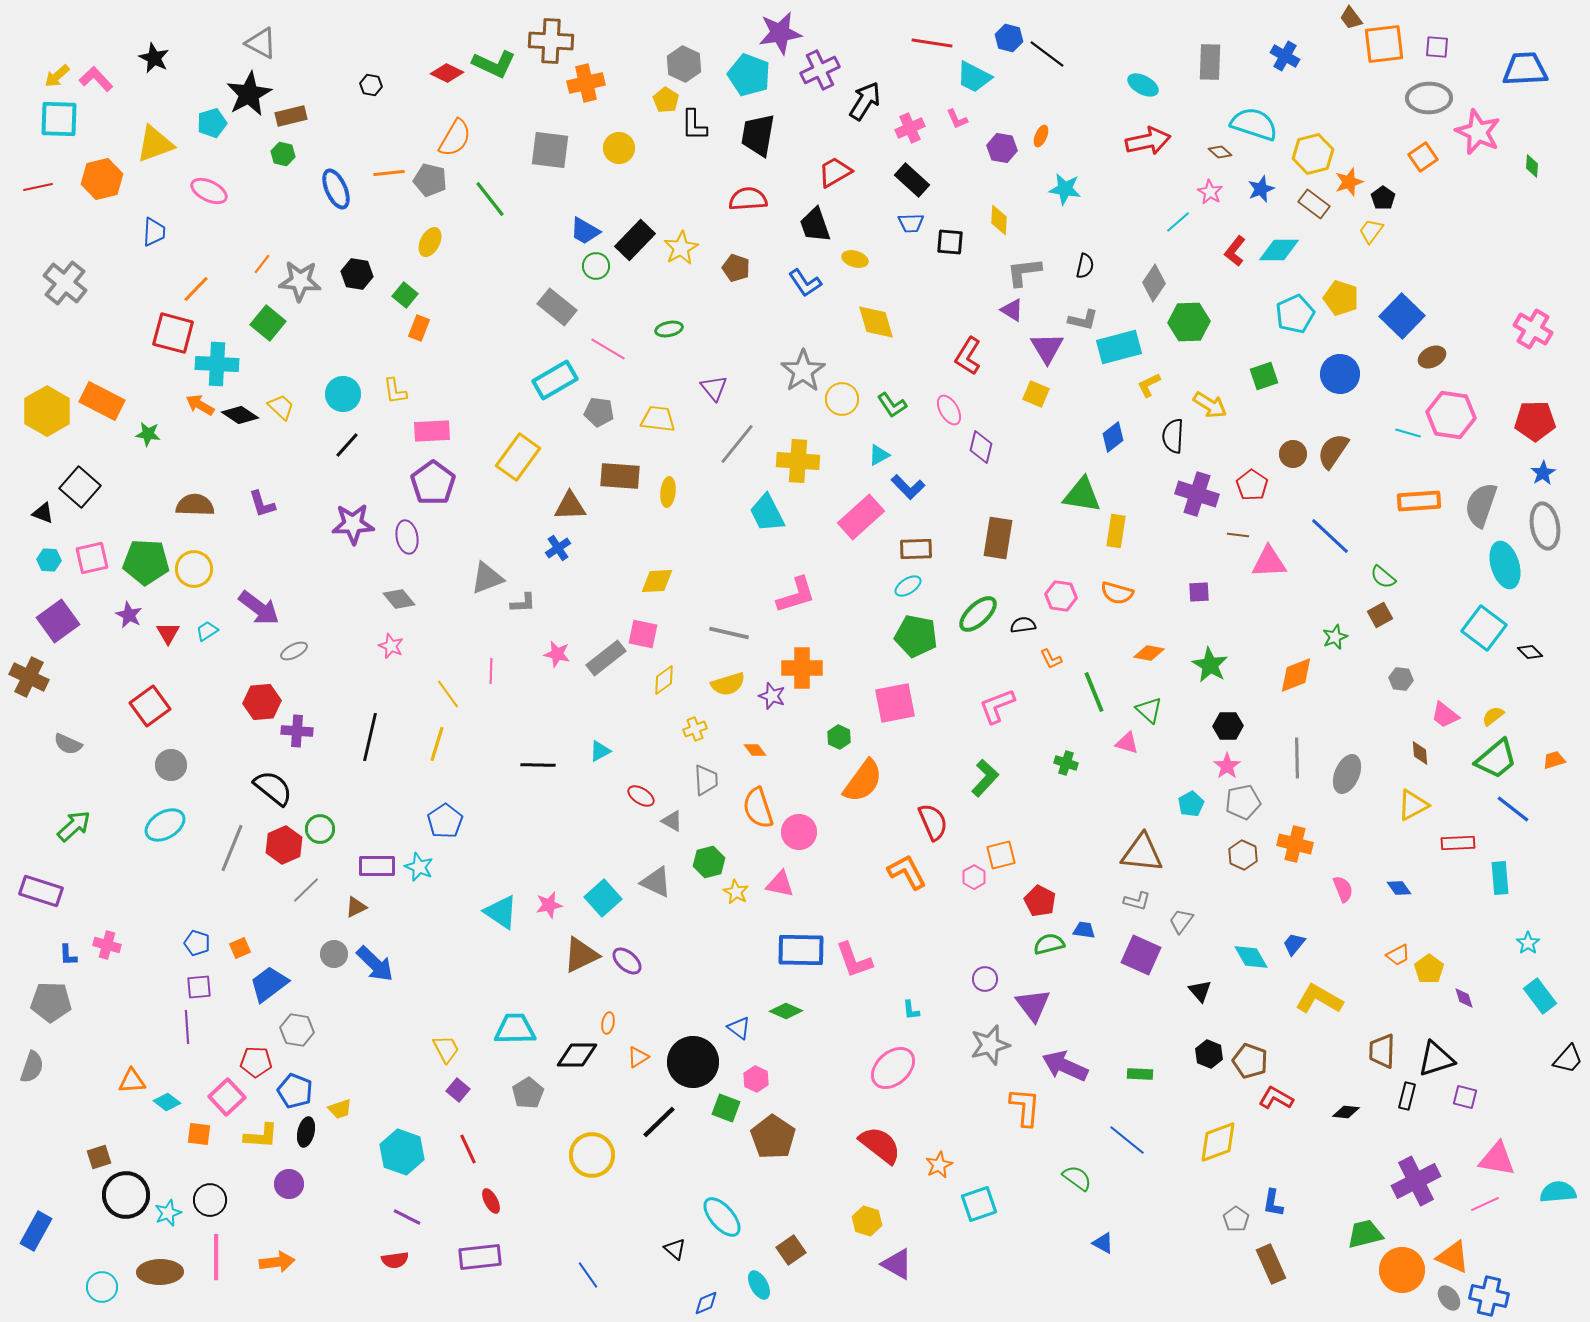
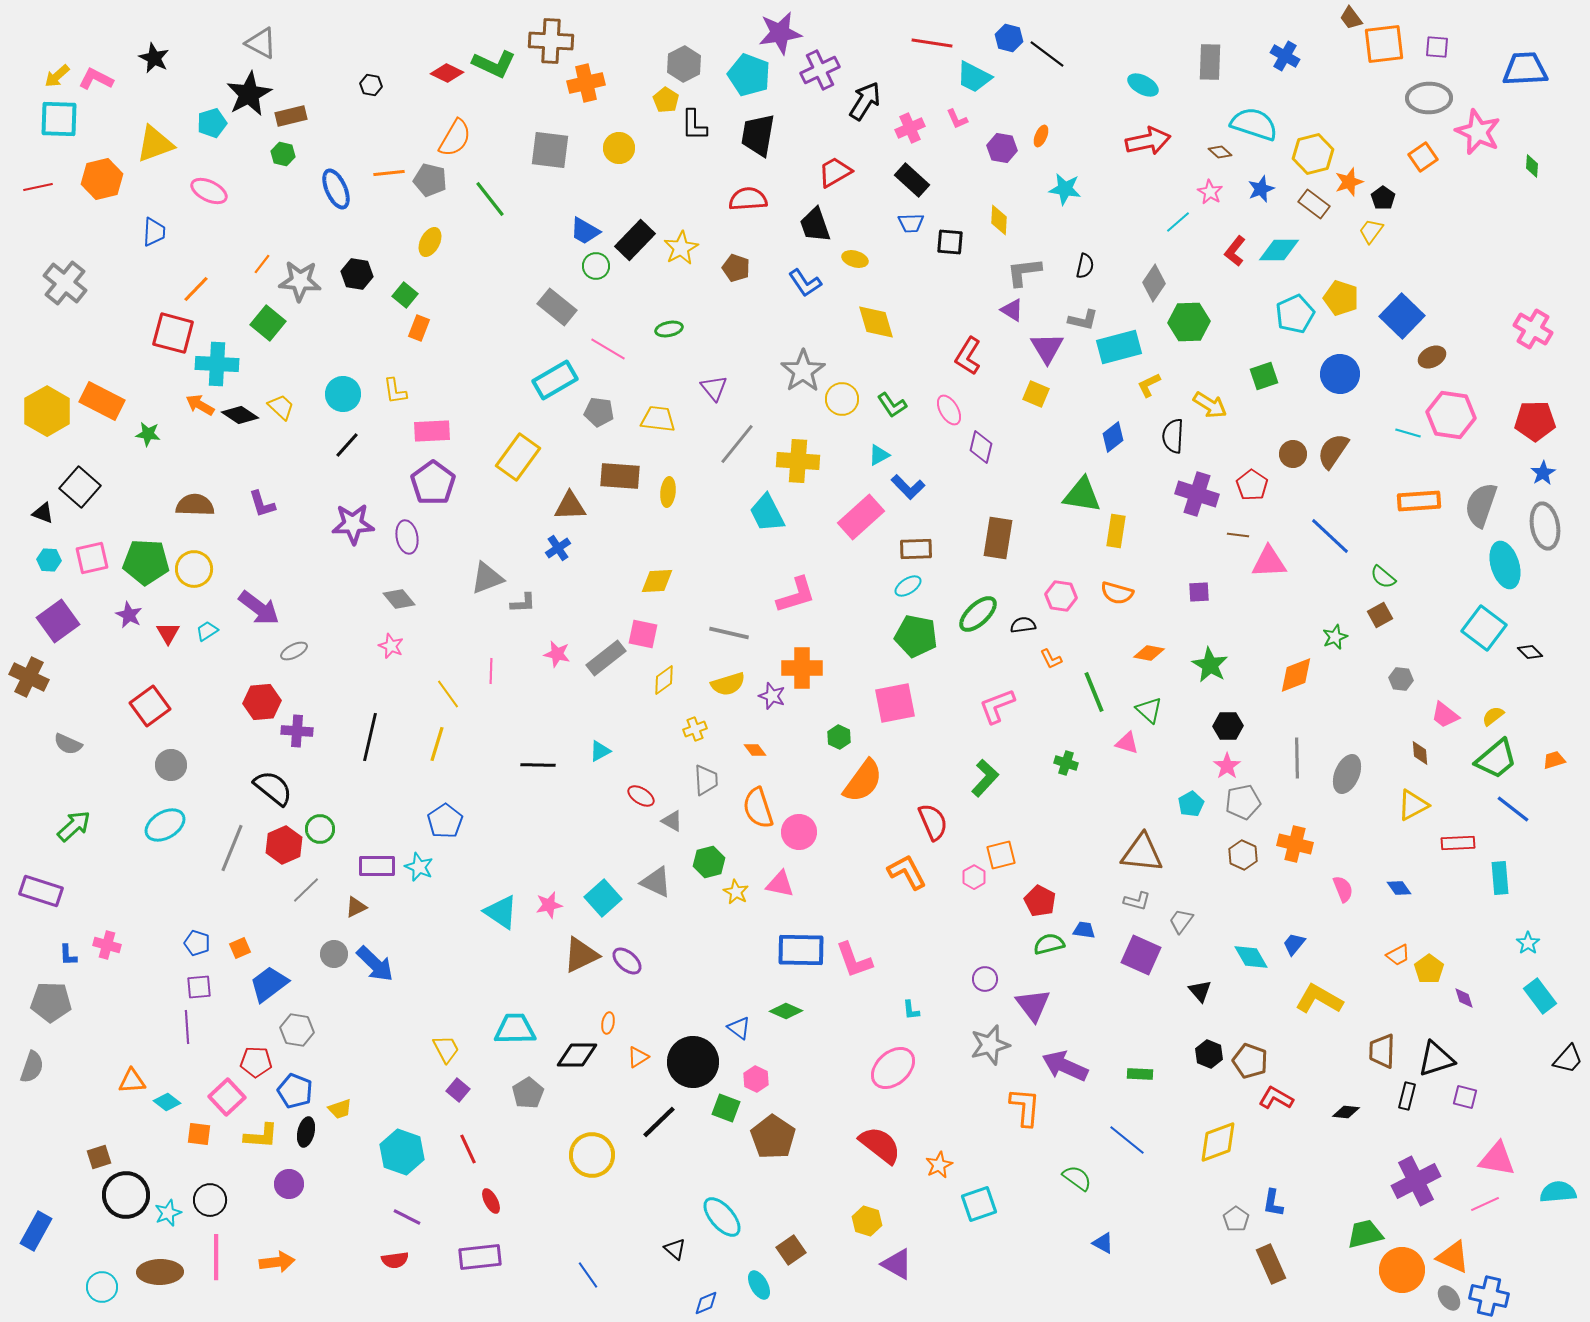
gray hexagon at (684, 64): rotated 8 degrees clockwise
pink L-shape at (96, 79): rotated 20 degrees counterclockwise
